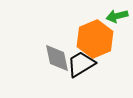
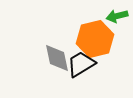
orange hexagon: rotated 9 degrees clockwise
